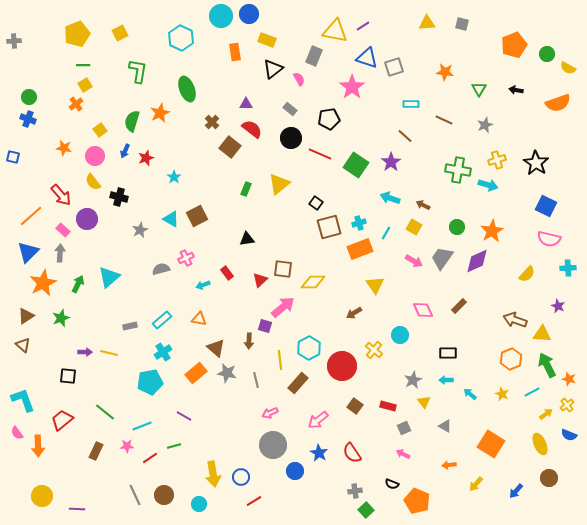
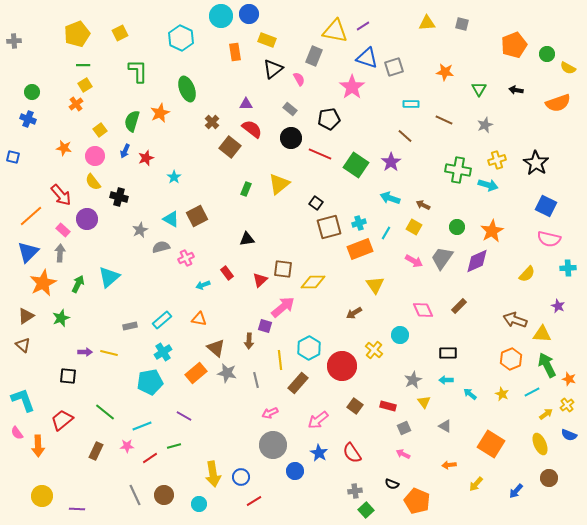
green L-shape at (138, 71): rotated 10 degrees counterclockwise
green circle at (29, 97): moved 3 px right, 5 px up
gray semicircle at (161, 269): moved 22 px up
